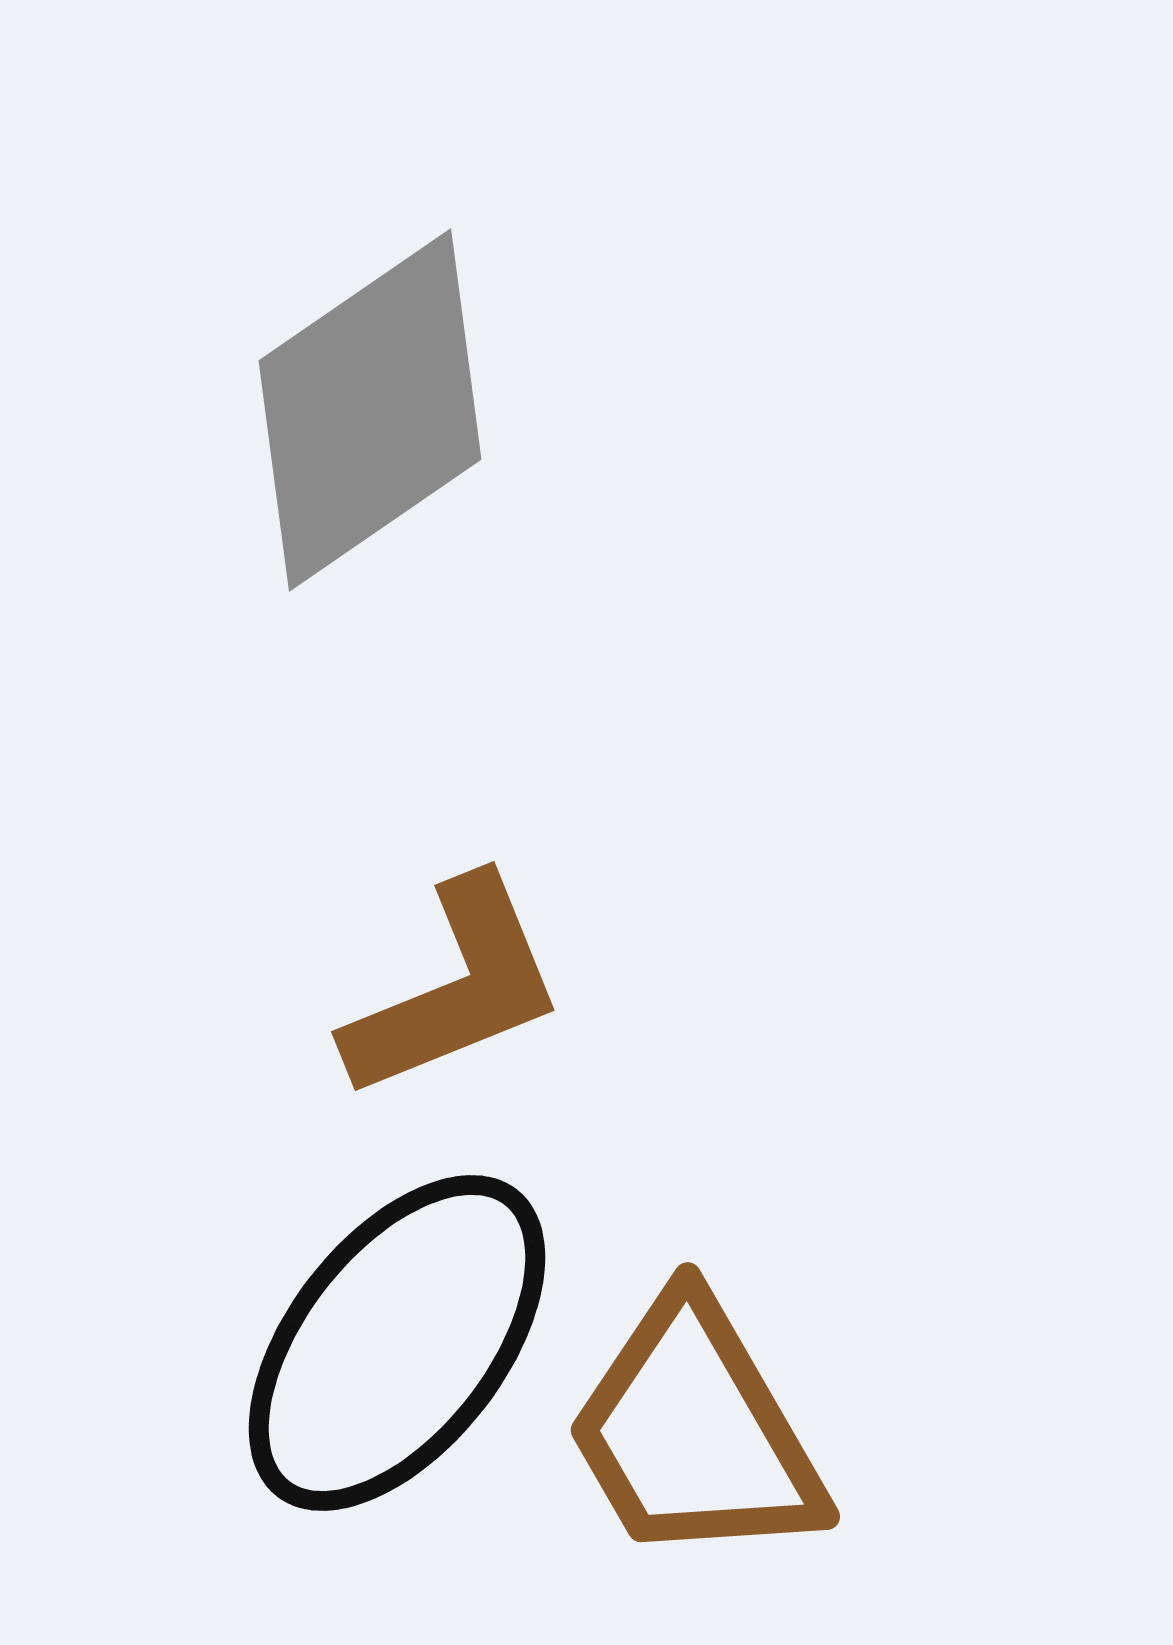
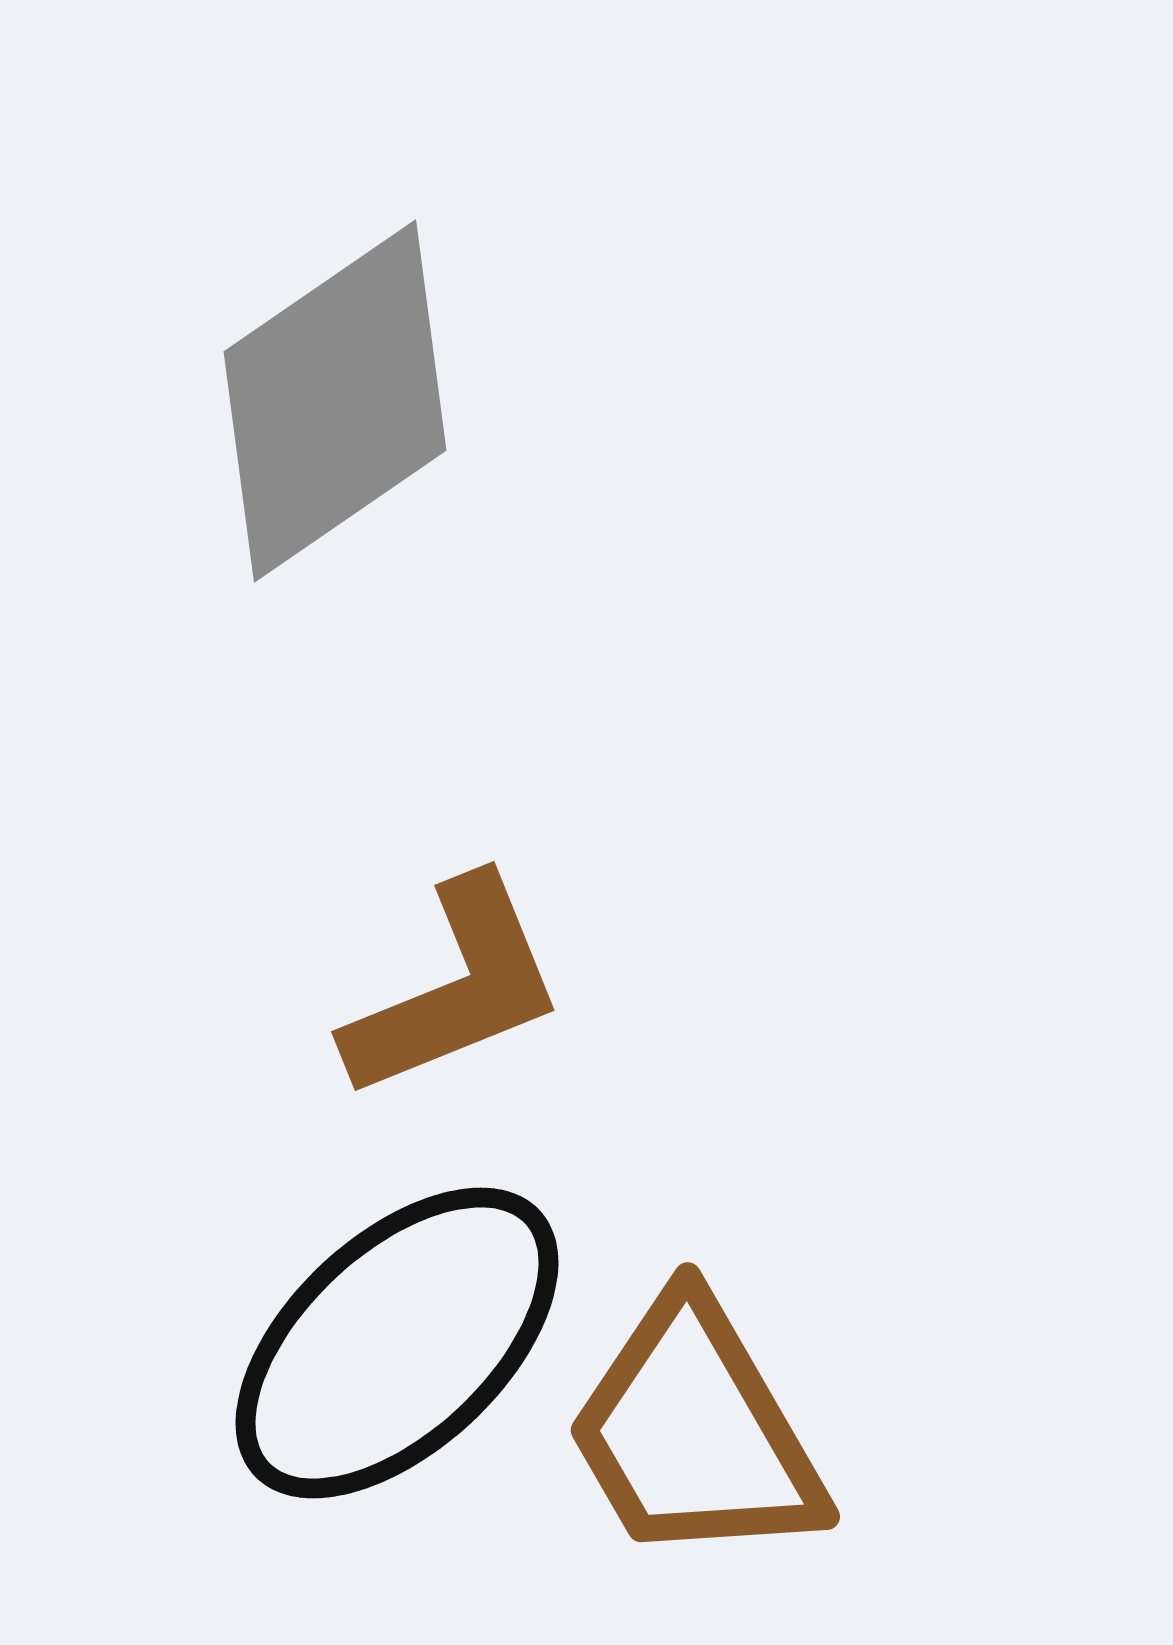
gray diamond: moved 35 px left, 9 px up
black ellipse: rotated 9 degrees clockwise
